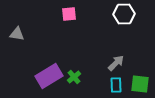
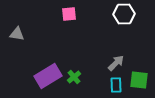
purple rectangle: moved 1 px left
green square: moved 1 px left, 4 px up
